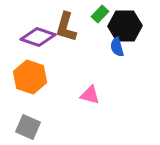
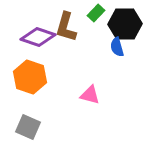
green rectangle: moved 4 px left, 1 px up
black hexagon: moved 2 px up
